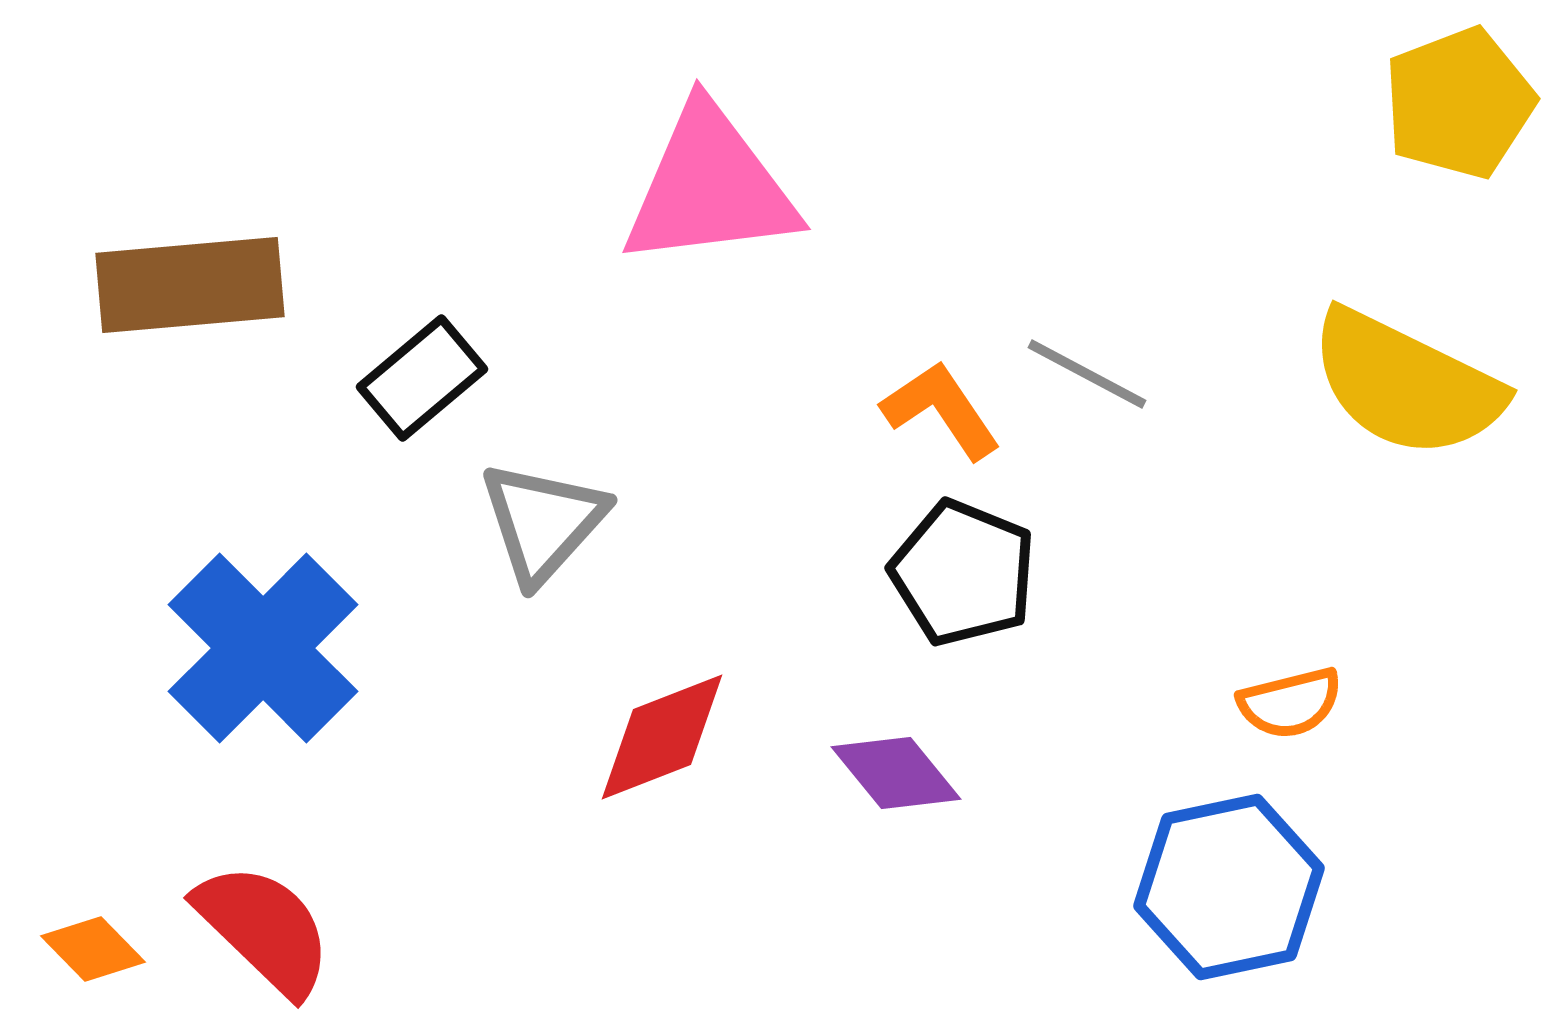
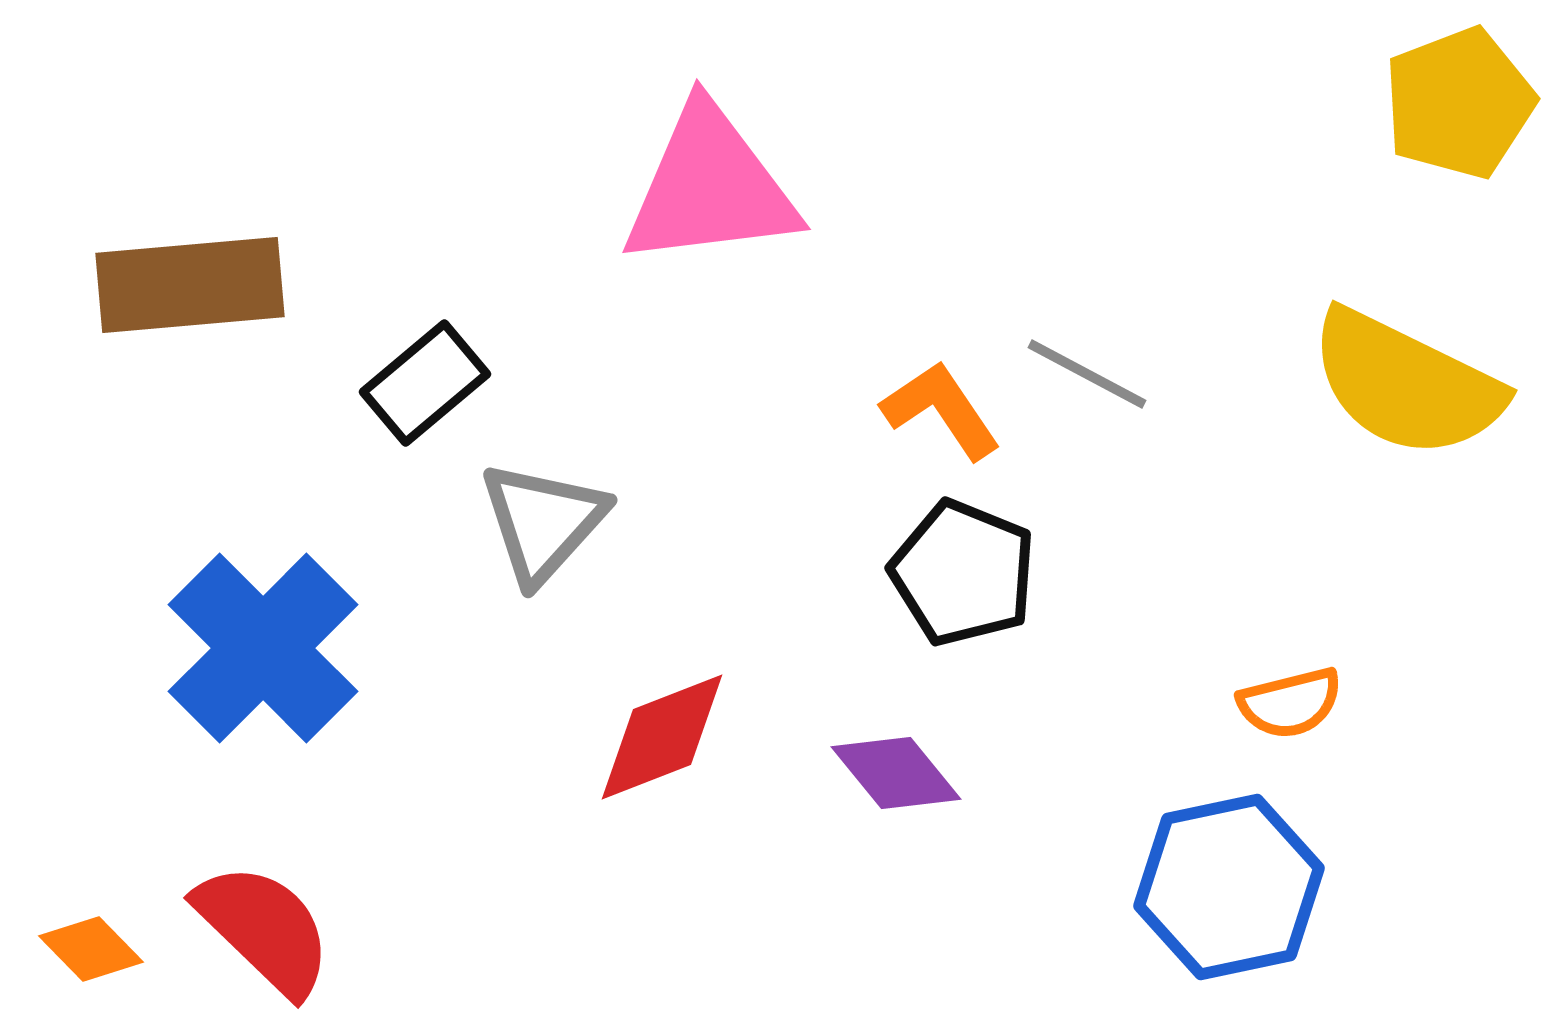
black rectangle: moved 3 px right, 5 px down
orange diamond: moved 2 px left
